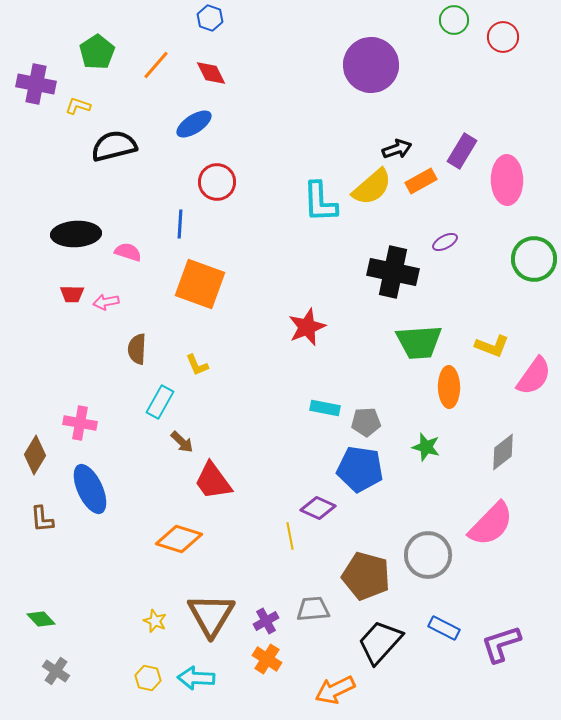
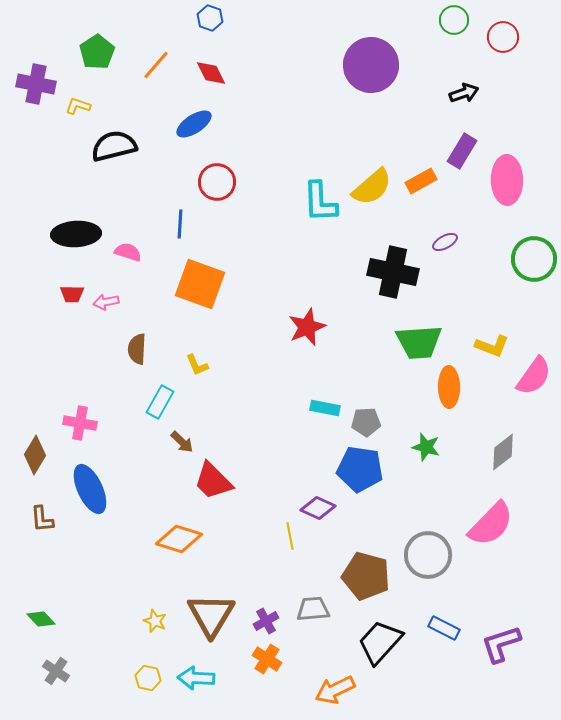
black arrow at (397, 149): moved 67 px right, 56 px up
red trapezoid at (213, 481): rotated 9 degrees counterclockwise
